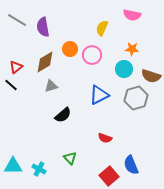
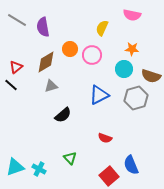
brown diamond: moved 1 px right
cyan triangle: moved 2 px right, 1 px down; rotated 18 degrees counterclockwise
